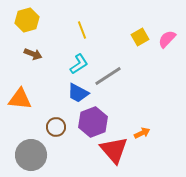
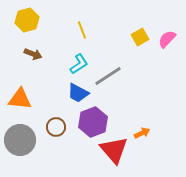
gray circle: moved 11 px left, 15 px up
